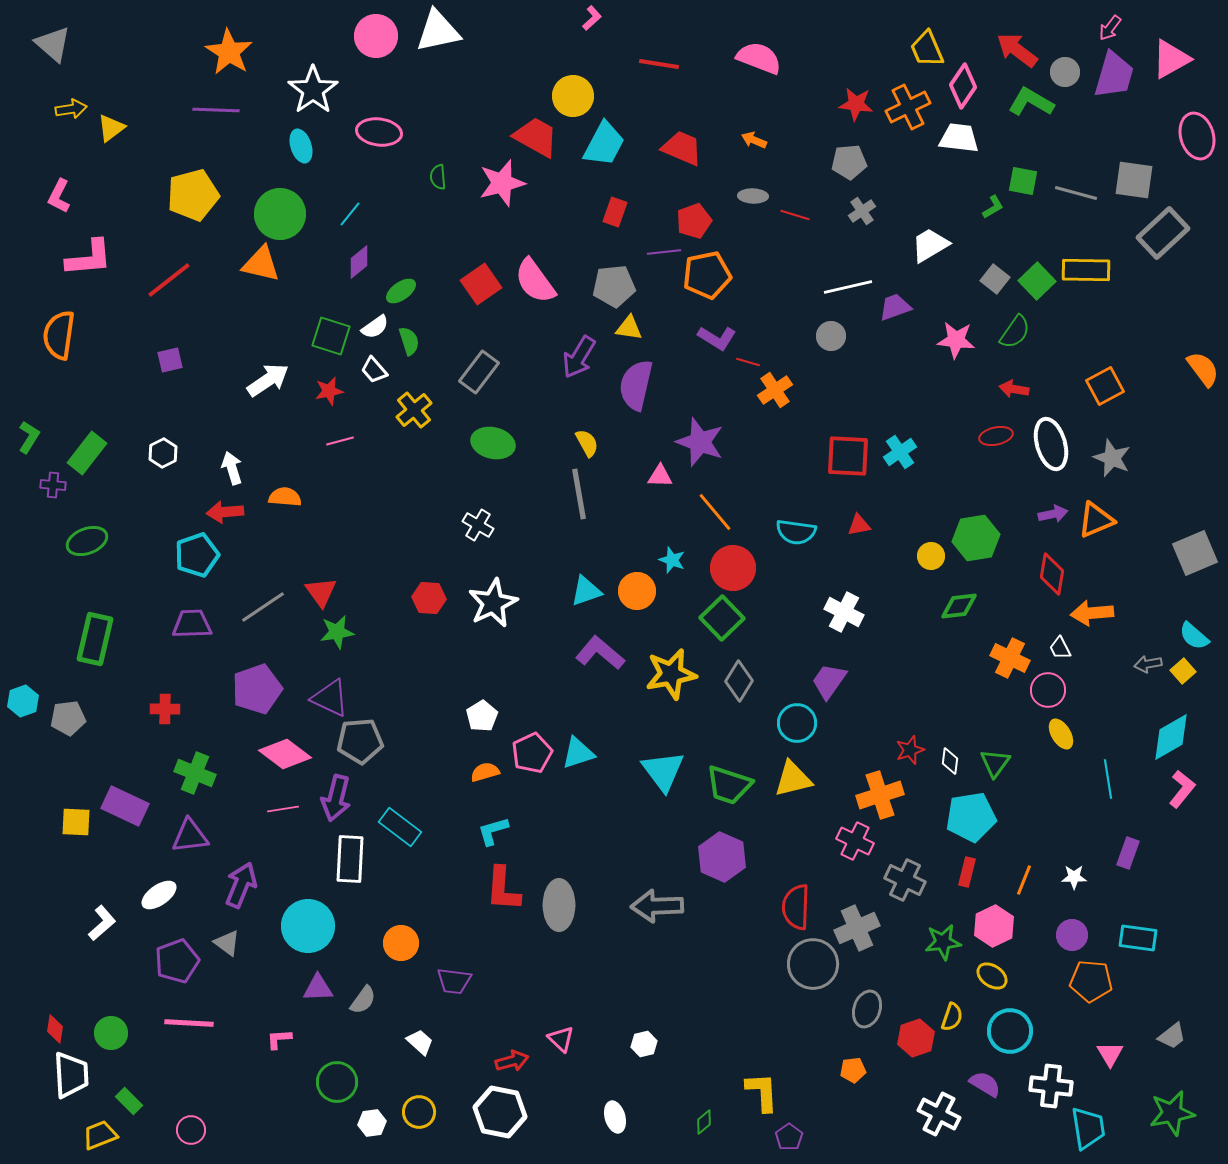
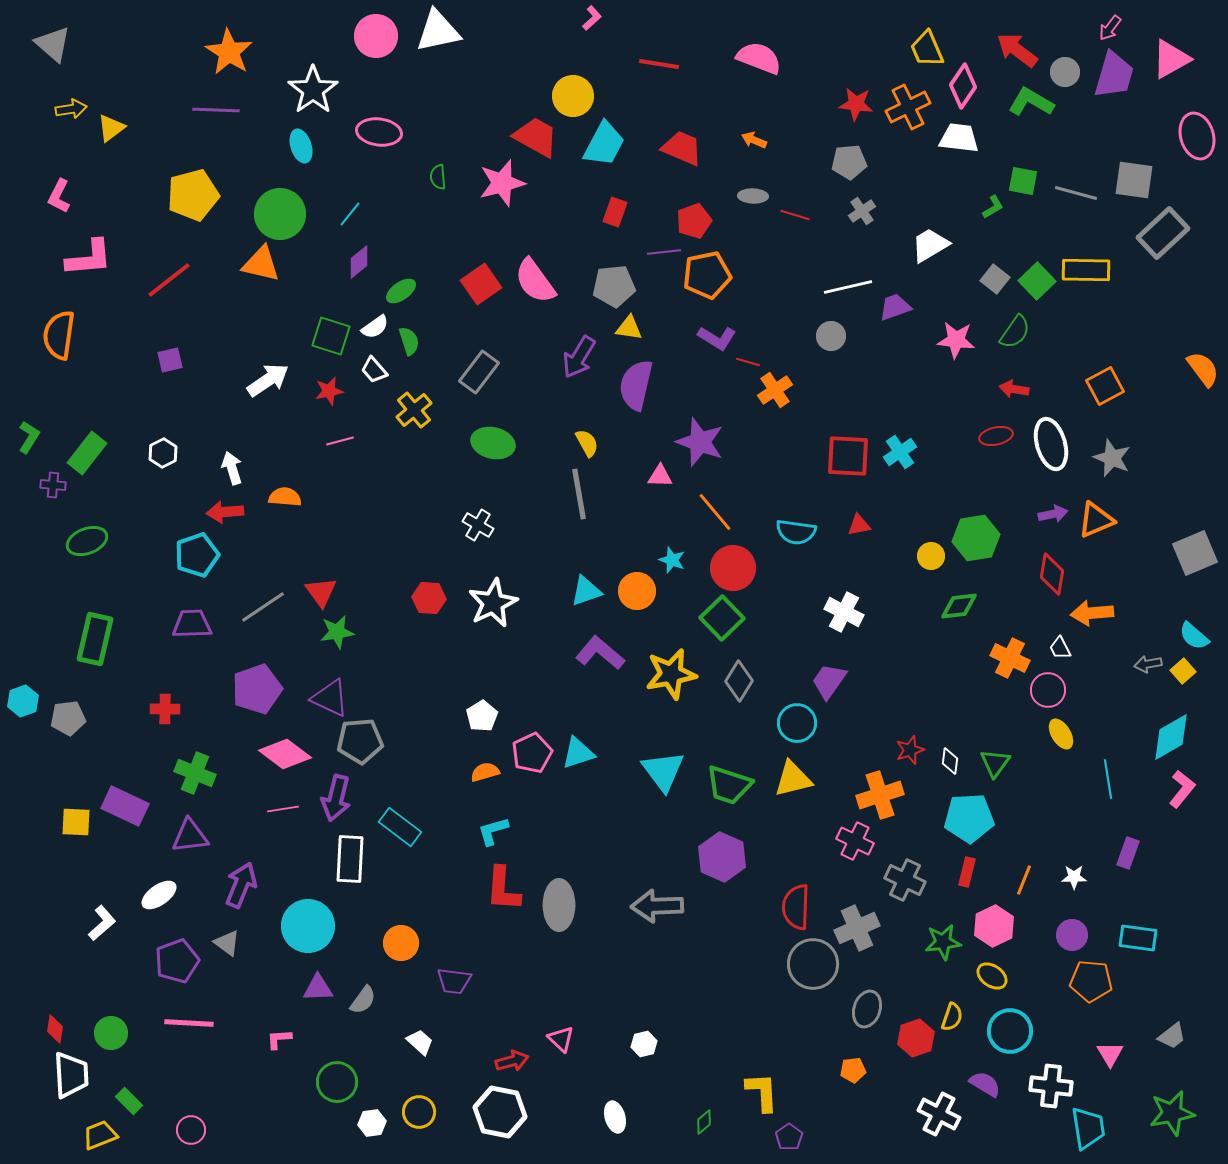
cyan pentagon at (971, 817): moved 2 px left, 1 px down; rotated 6 degrees clockwise
